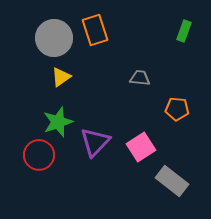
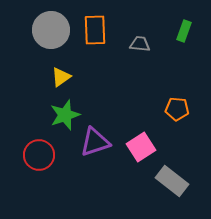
orange rectangle: rotated 16 degrees clockwise
gray circle: moved 3 px left, 8 px up
gray trapezoid: moved 34 px up
green star: moved 7 px right, 7 px up
purple triangle: rotated 28 degrees clockwise
